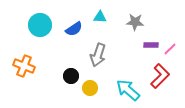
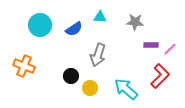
cyan arrow: moved 2 px left, 1 px up
